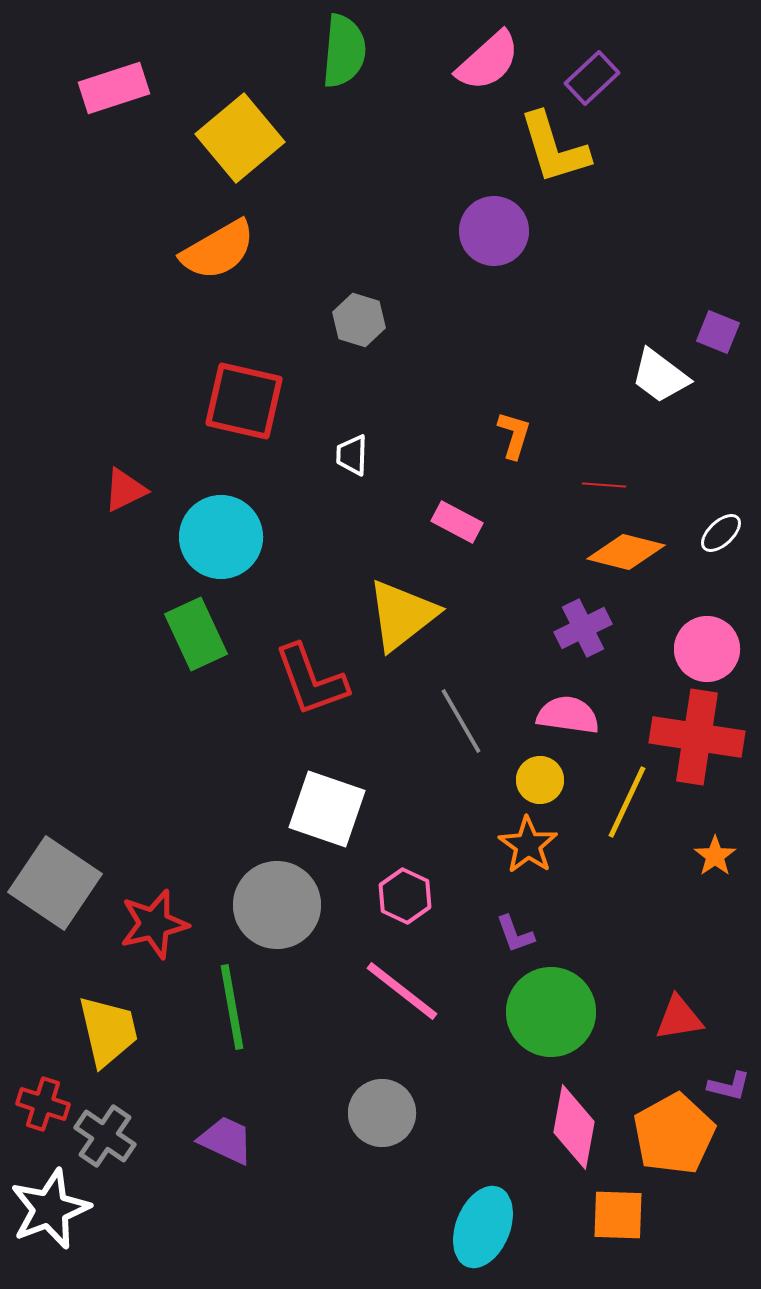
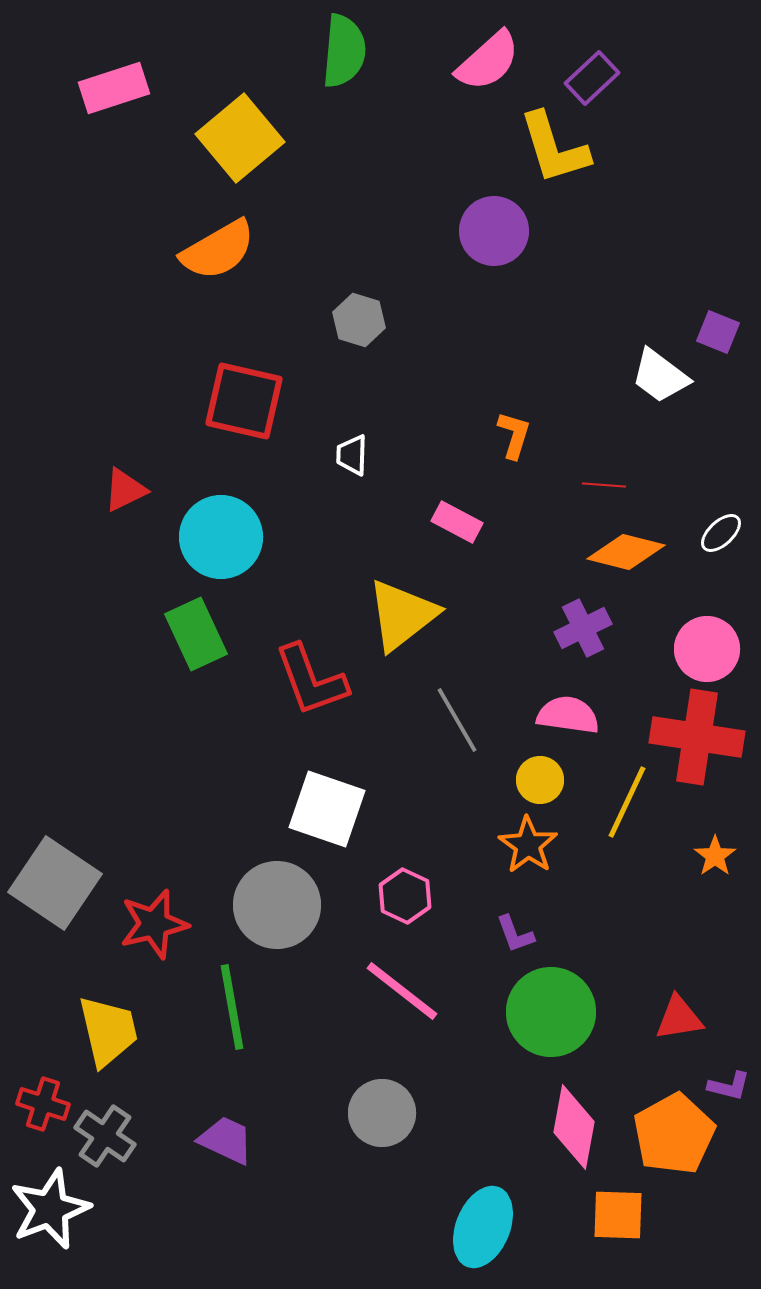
gray line at (461, 721): moved 4 px left, 1 px up
